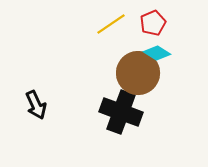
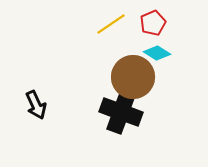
brown circle: moved 5 px left, 4 px down
